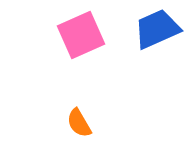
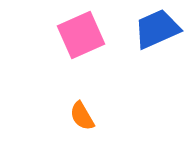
orange semicircle: moved 3 px right, 7 px up
